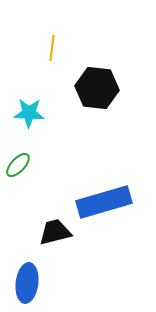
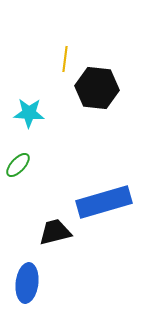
yellow line: moved 13 px right, 11 px down
